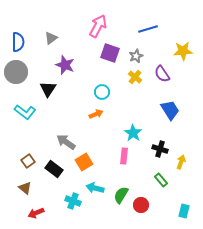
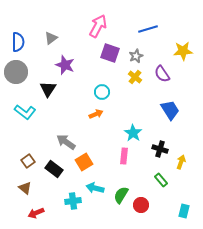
cyan cross: rotated 28 degrees counterclockwise
